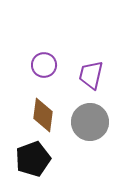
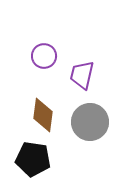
purple circle: moved 9 px up
purple trapezoid: moved 9 px left
black pentagon: rotated 28 degrees clockwise
